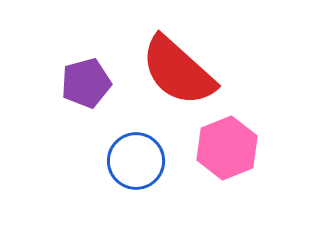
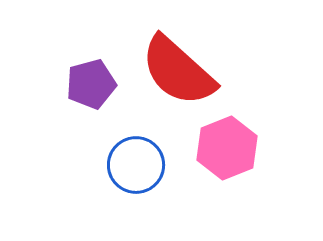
purple pentagon: moved 5 px right, 1 px down
blue circle: moved 4 px down
